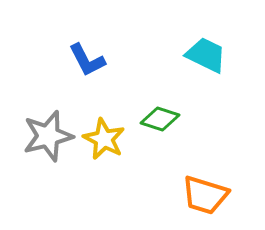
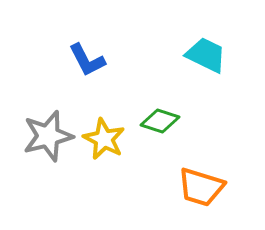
green diamond: moved 2 px down
orange trapezoid: moved 4 px left, 8 px up
